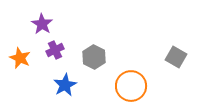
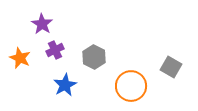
gray square: moved 5 px left, 10 px down
